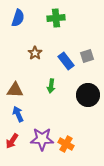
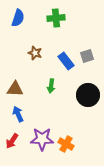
brown star: rotated 16 degrees counterclockwise
brown triangle: moved 1 px up
